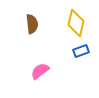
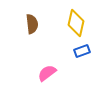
blue rectangle: moved 1 px right
pink semicircle: moved 7 px right, 2 px down
